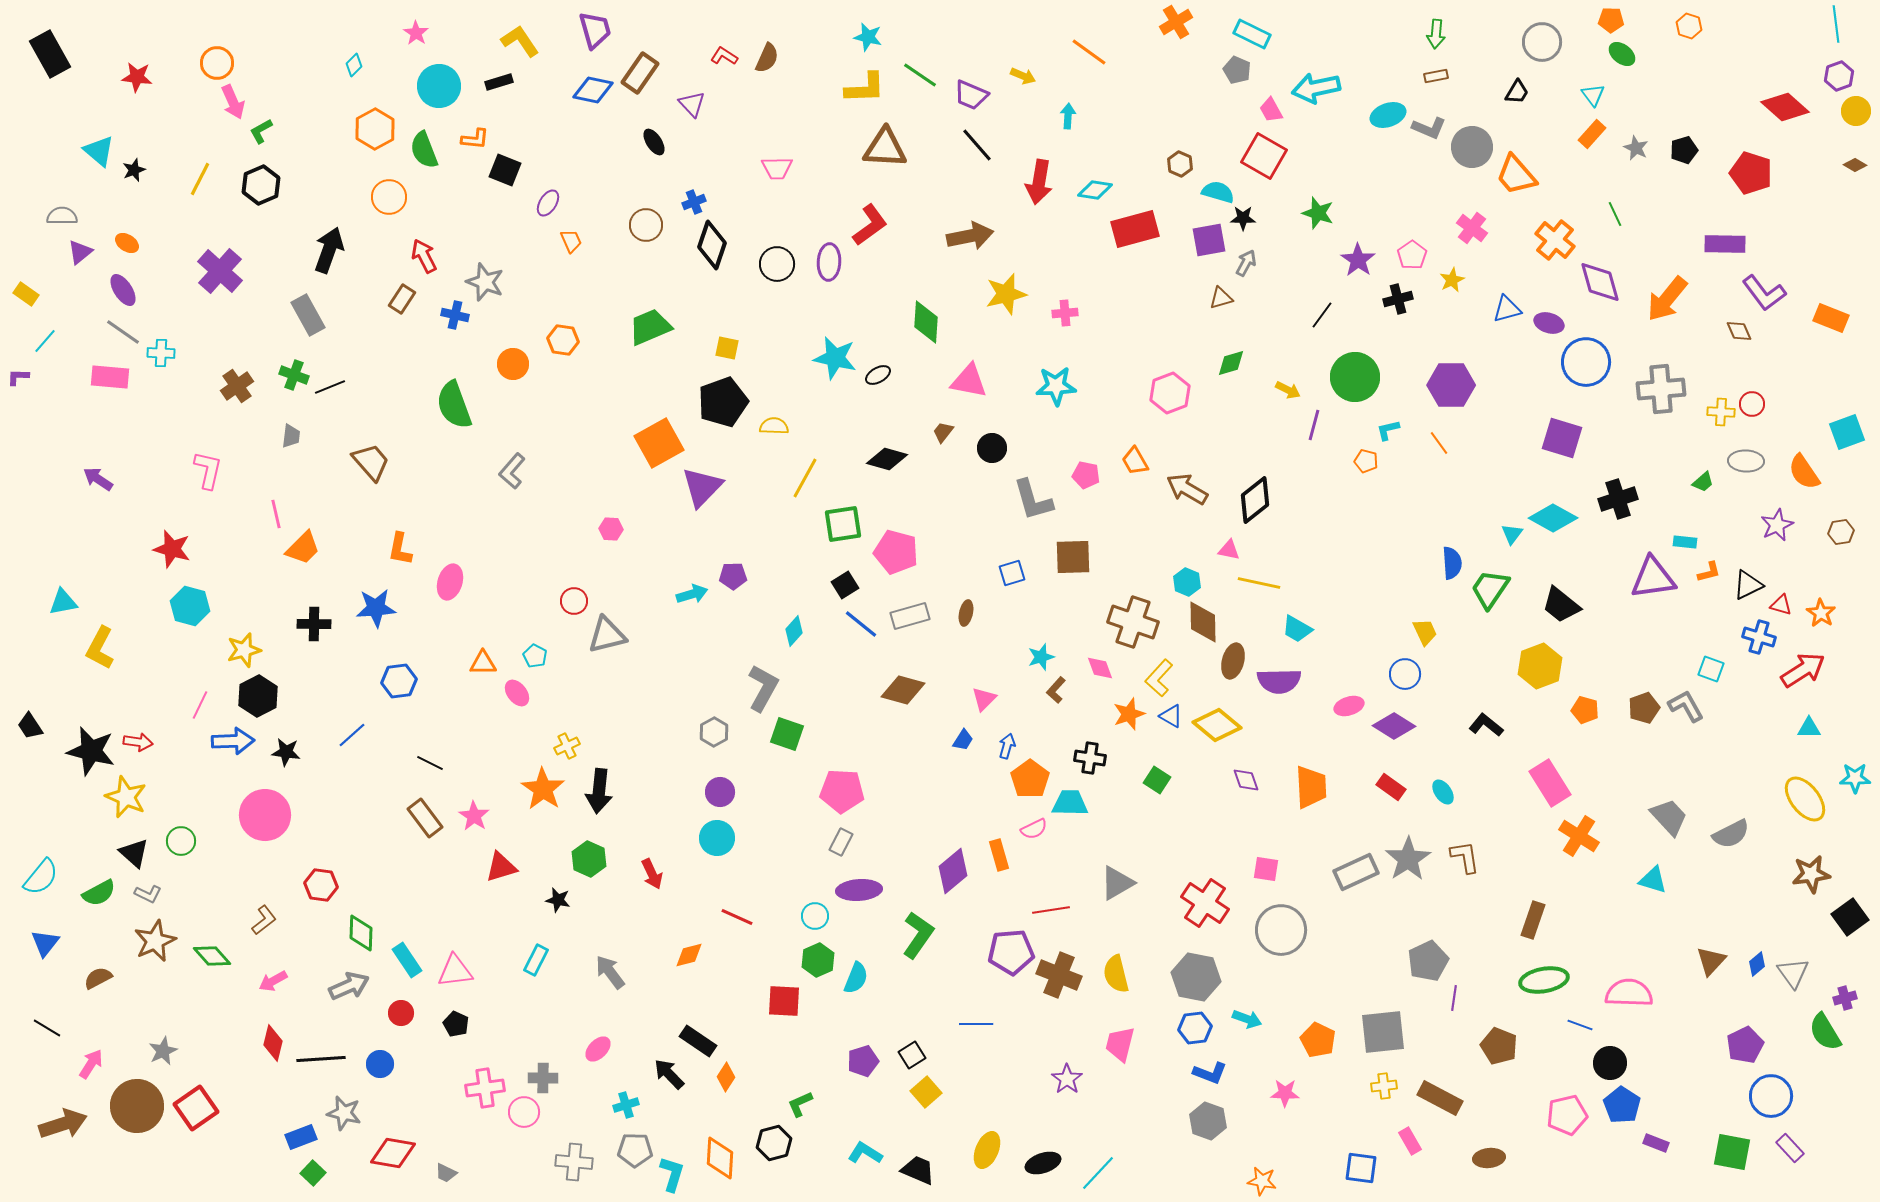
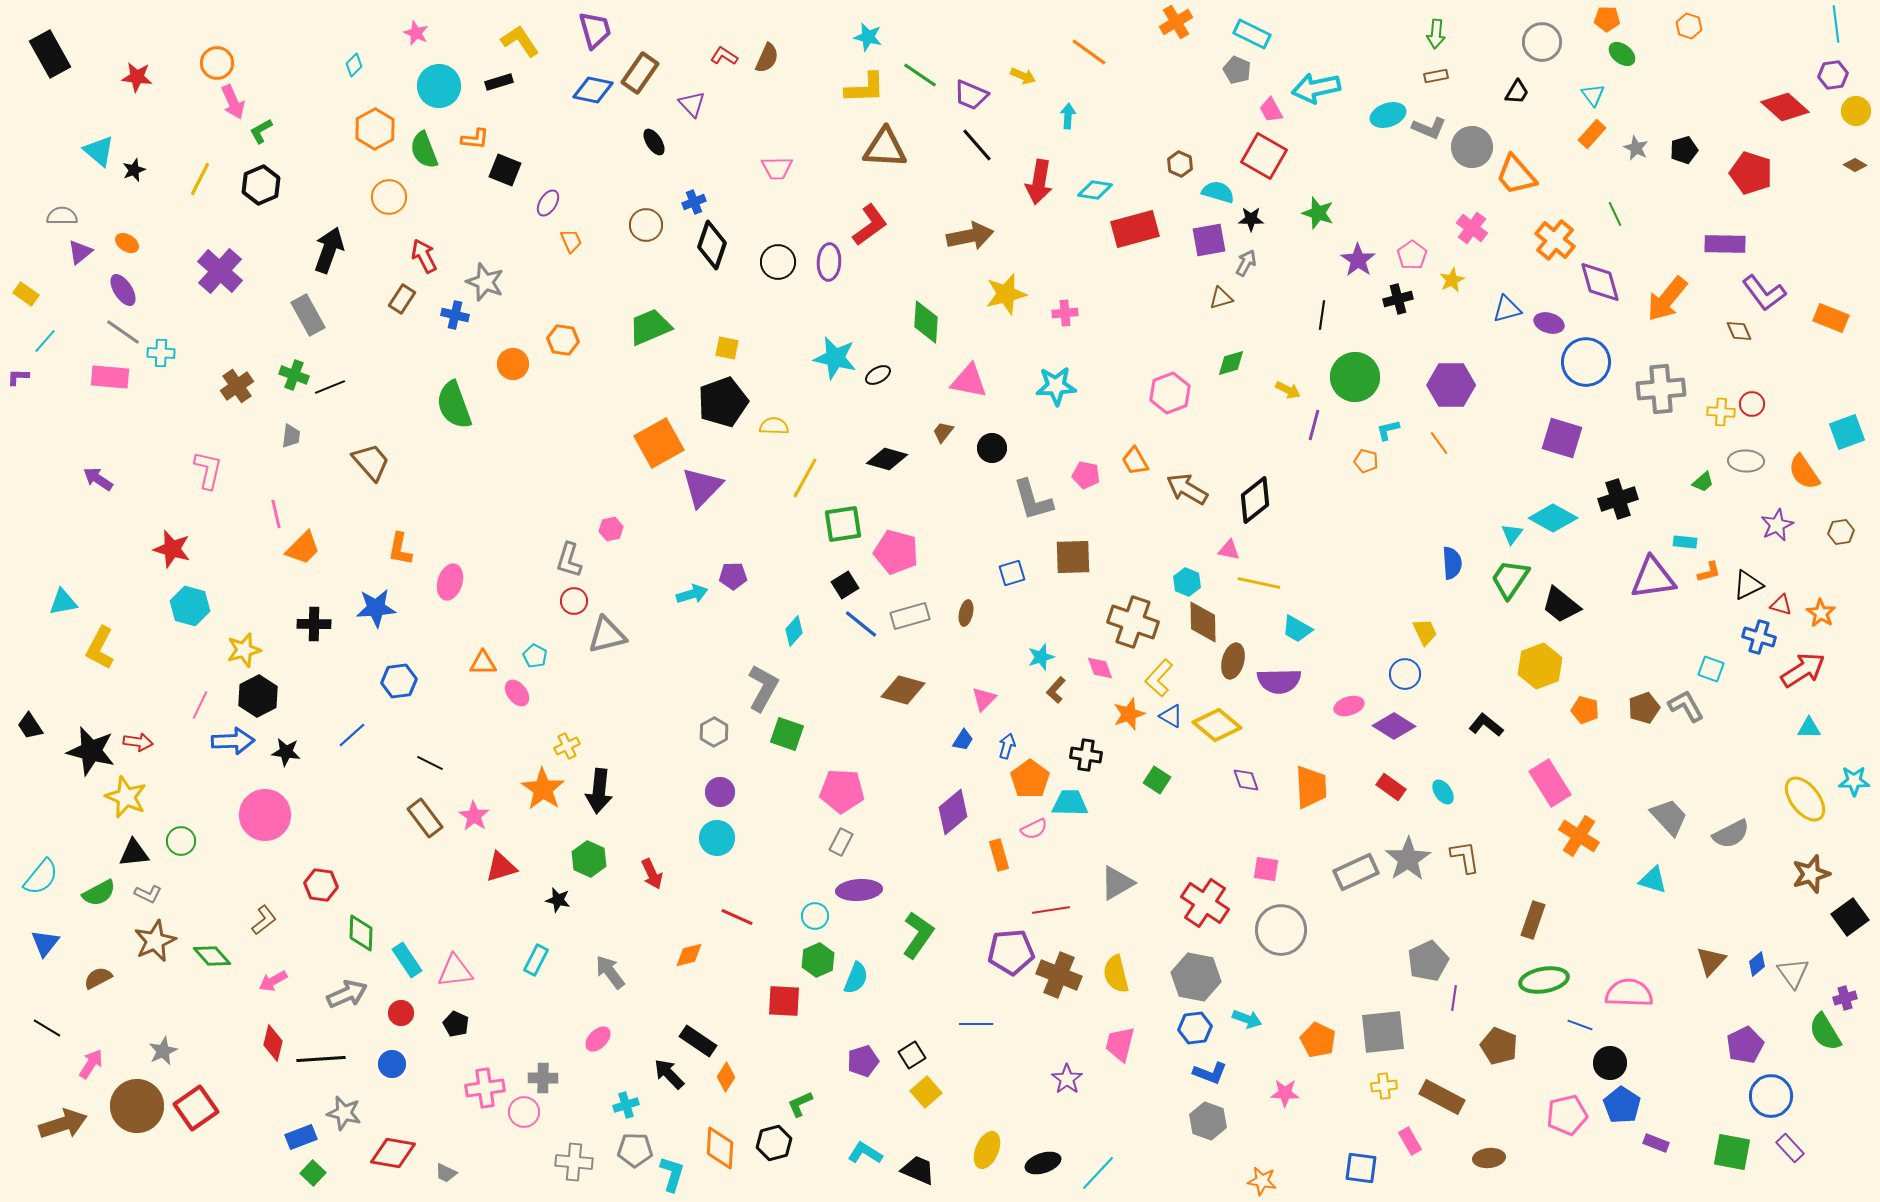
orange pentagon at (1611, 20): moved 4 px left, 1 px up
pink star at (416, 33): rotated 10 degrees counterclockwise
purple hexagon at (1839, 76): moved 6 px left, 1 px up; rotated 12 degrees clockwise
black star at (1243, 218): moved 8 px right, 1 px down
black circle at (777, 264): moved 1 px right, 2 px up
black line at (1322, 315): rotated 28 degrees counterclockwise
gray L-shape at (512, 471): moved 57 px right, 89 px down; rotated 24 degrees counterclockwise
pink hexagon at (611, 529): rotated 15 degrees counterclockwise
green trapezoid at (1490, 589): moved 20 px right, 10 px up
black cross at (1090, 758): moved 4 px left, 3 px up
cyan star at (1855, 778): moved 1 px left, 3 px down
black triangle at (134, 853): rotated 48 degrees counterclockwise
purple diamond at (953, 871): moved 59 px up
brown star at (1811, 874): rotated 9 degrees counterclockwise
gray arrow at (349, 986): moved 2 px left, 8 px down
pink ellipse at (598, 1049): moved 10 px up
blue circle at (380, 1064): moved 12 px right
brown rectangle at (1440, 1098): moved 2 px right, 1 px up
orange diamond at (720, 1158): moved 10 px up
